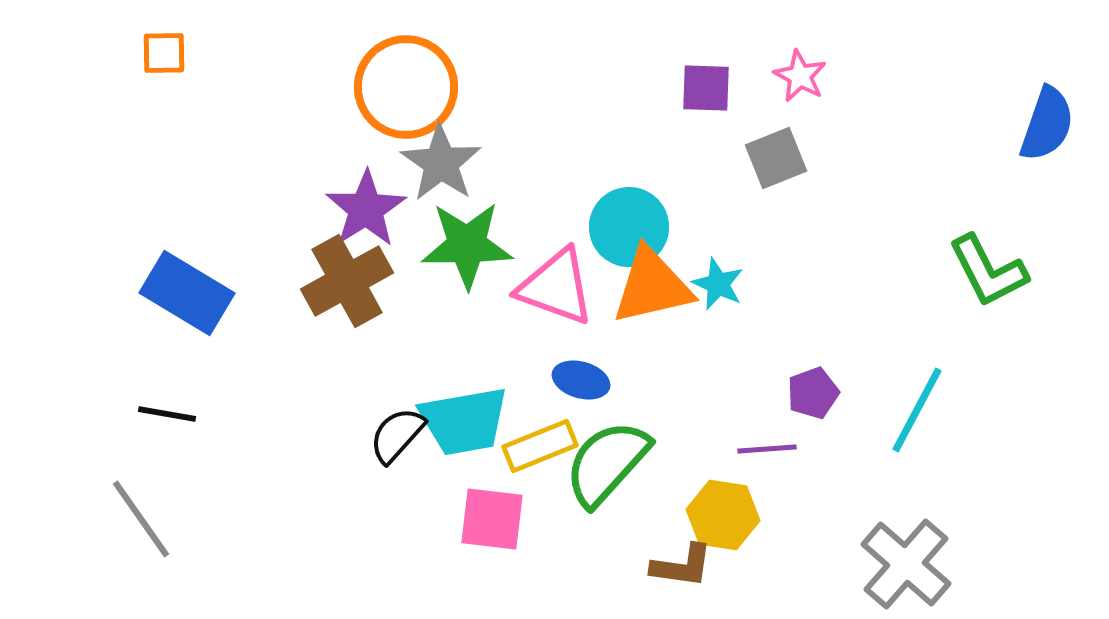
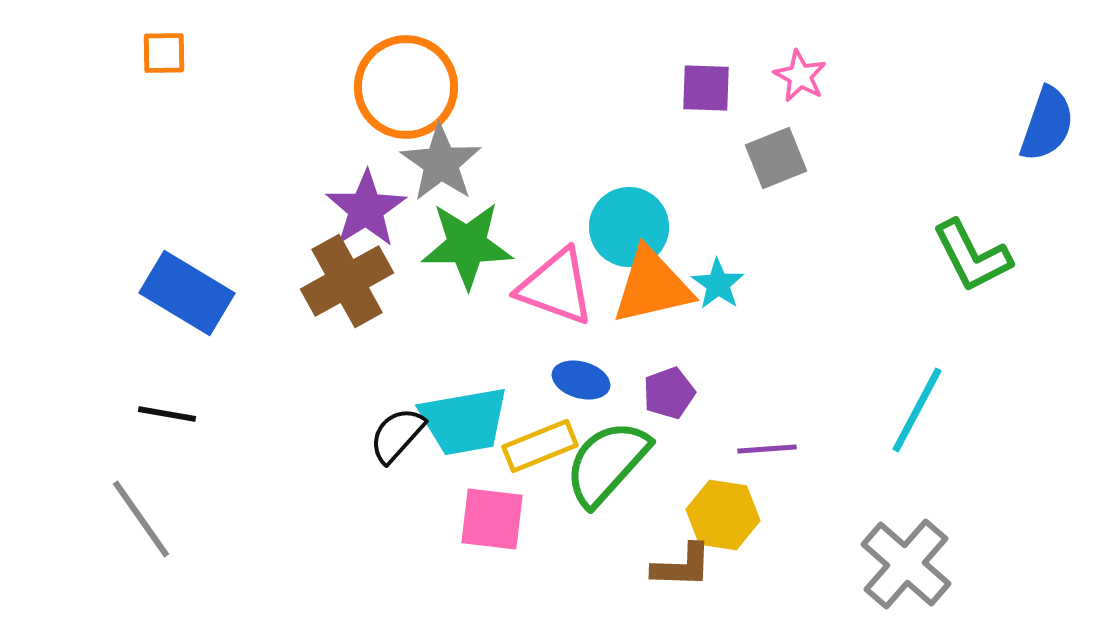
green L-shape: moved 16 px left, 15 px up
cyan star: rotated 10 degrees clockwise
purple pentagon: moved 144 px left
brown L-shape: rotated 6 degrees counterclockwise
